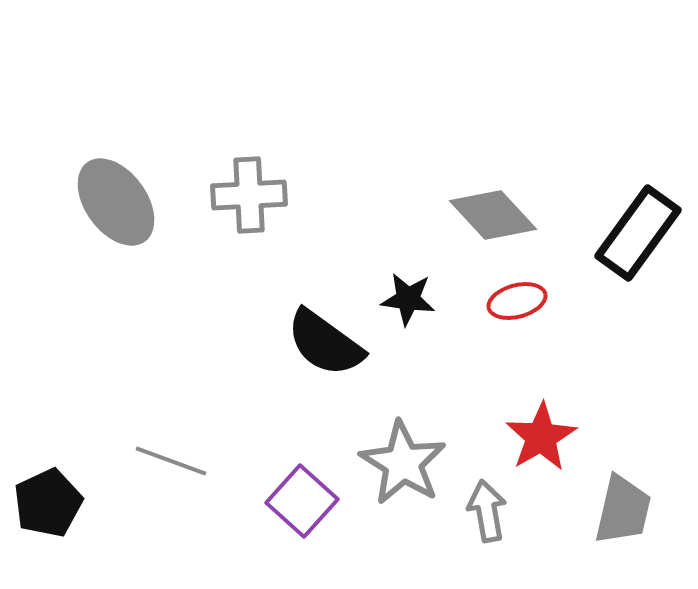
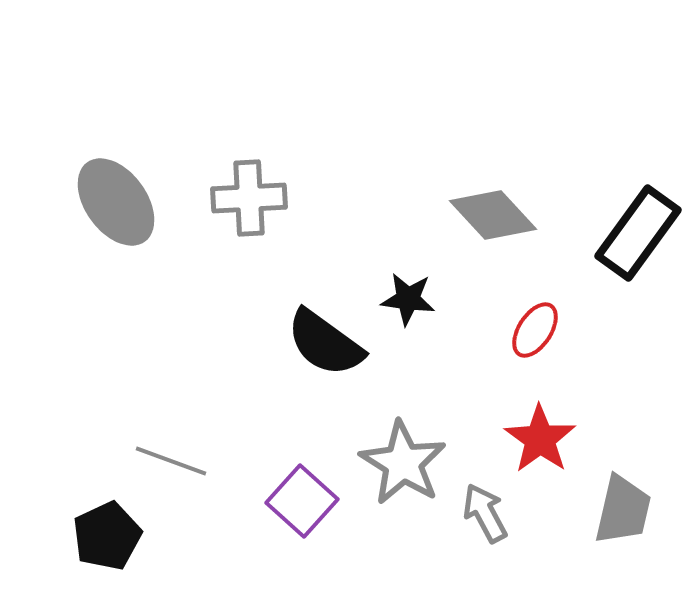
gray cross: moved 3 px down
red ellipse: moved 18 px right, 29 px down; rotated 42 degrees counterclockwise
red star: moved 1 px left, 2 px down; rotated 6 degrees counterclockwise
black pentagon: moved 59 px right, 33 px down
gray arrow: moved 2 px left, 2 px down; rotated 18 degrees counterclockwise
